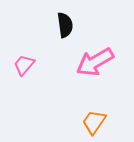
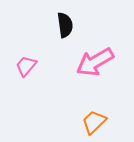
pink trapezoid: moved 2 px right, 1 px down
orange trapezoid: rotated 12 degrees clockwise
